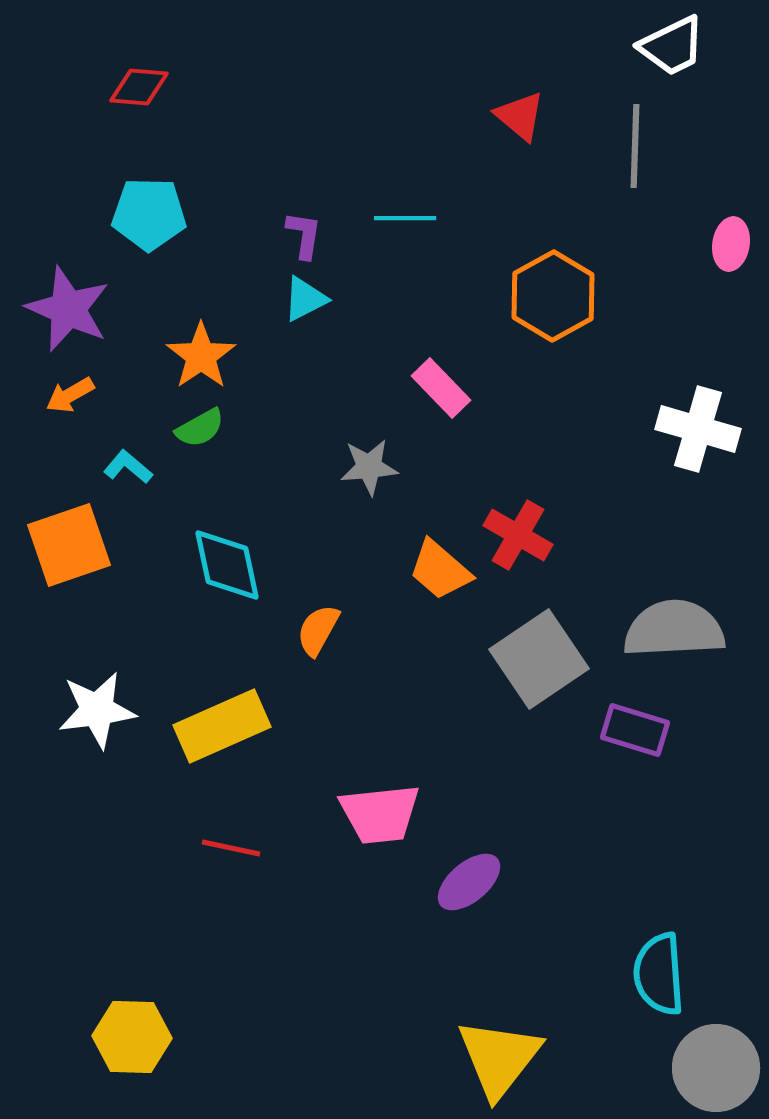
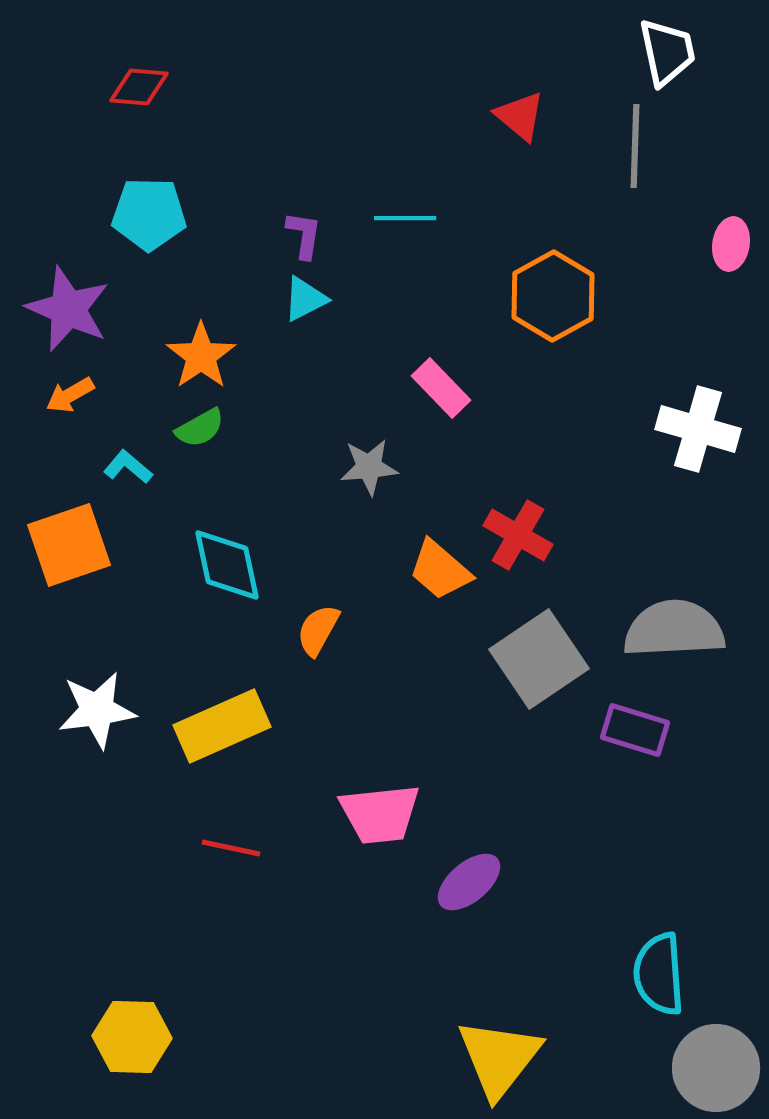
white trapezoid: moved 5 px left, 6 px down; rotated 76 degrees counterclockwise
